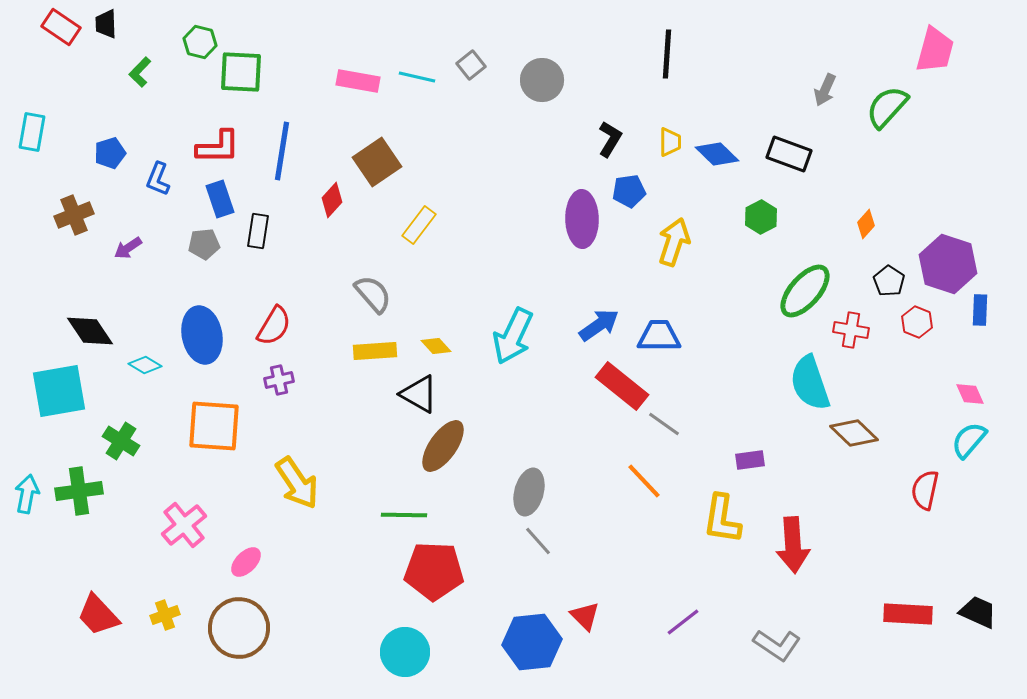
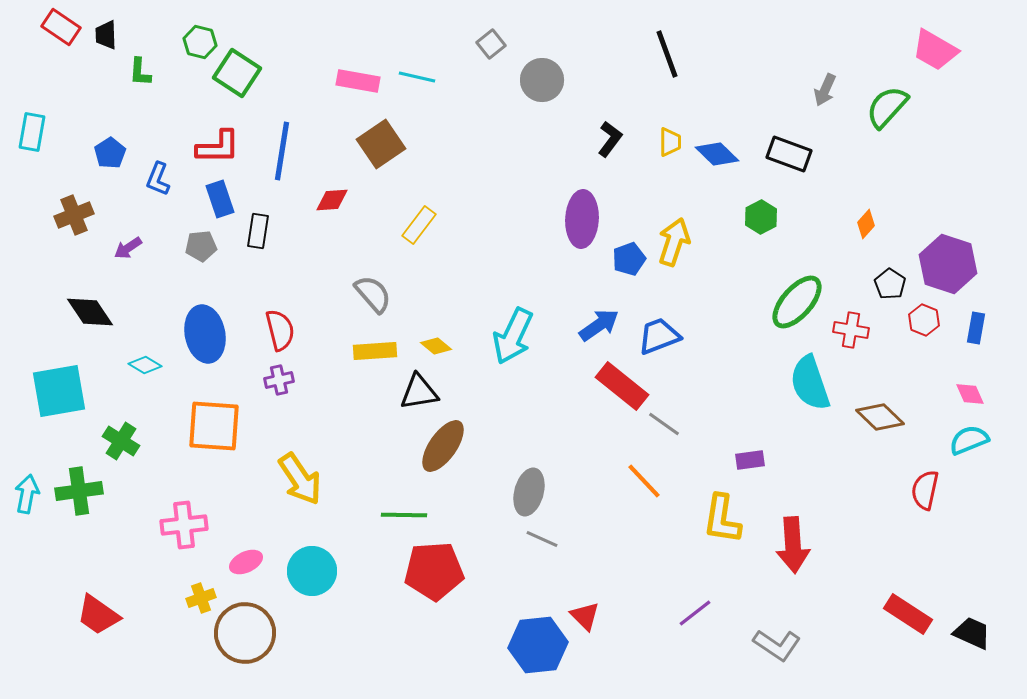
black trapezoid at (106, 24): moved 11 px down
pink trapezoid at (935, 50): rotated 105 degrees clockwise
black line at (667, 54): rotated 24 degrees counterclockwise
gray square at (471, 65): moved 20 px right, 21 px up
green L-shape at (140, 72): rotated 40 degrees counterclockwise
green square at (241, 72): moved 4 px left, 1 px down; rotated 30 degrees clockwise
black L-shape at (610, 139): rotated 6 degrees clockwise
blue pentagon at (110, 153): rotated 16 degrees counterclockwise
brown square at (377, 162): moved 4 px right, 18 px up
blue pentagon at (629, 191): moved 68 px down; rotated 12 degrees counterclockwise
red diamond at (332, 200): rotated 44 degrees clockwise
purple ellipse at (582, 219): rotated 4 degrees clockwise
gray pentagon at (204, 244): moved 3 px left, 2 px down
black pentagon at (889, 281): moved 1 px right, 3 px down
green ellipse at (805, 291): moved 8 px left, 11 px down
blue rectangle at (980, 310): moved 4 px left, 18 px down; rotated 8 degrees clockwise
red hexagon at (917, 322): moved 7 px right, 2 px up
red semicircle at (274, 326): moved 6 px right, 4 px down; rotated 45 degrees counterclockwise
black diamond at (90, 331): moved 19 px up
blue ellipse at (202, 335): moved 3 px right, 1 px up
blue trapezoid at (659, 336): rotated 21 degrees counterclockwise
yellow diamond at (436, 346): rotated 8 degrees counterclockwise
black triangle at (419, 394): moved 2 px up; rotated 39 degrees counterclockwise
brown diamond at (854, 433): moved 26 px right, 16 px up
cyan semicircle at (969, 440): rotated 27 degrees clockwise
yellow arrow at (297, 483): moved 3 px right, 4 px up
pink cross at (184, 525): rotated 33 degrees clockwise
gray line at (538, 541): moved 4 px right, 2 px up; rotated 24 degrees counterclockwise
pink ellipse at (246, 562): rotated 20 degrees clockwise
red pentagon at (434, 571): rotated 6 degrees counterclockwise
black trapezoid at (978, 612): moved 6 px left, 21 px down
red rectangle at (908, 614): rotated 30 degrees clockwise
red trapezoid at (98, 615): rotated 12 degrees counterclockwise
yellow cross at (165, 615): moved 36 px right, 17 px up
purple line at (683, 622): moved 12 px right, 9 px up
brown circle at (239, 628): moved 6 px right, 5 px down
blue hexagon at (532, 642): moved 6 px right, 3 px down
cyan circle at (405, 652): moved 93 px left, 81 px up
